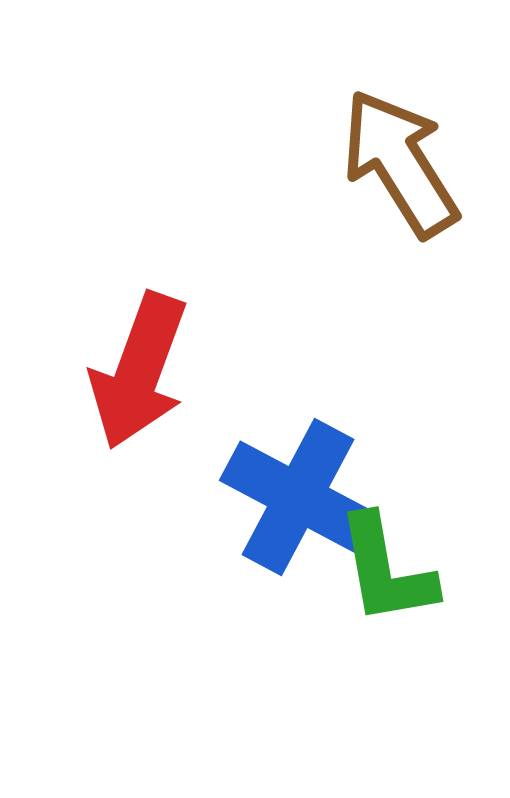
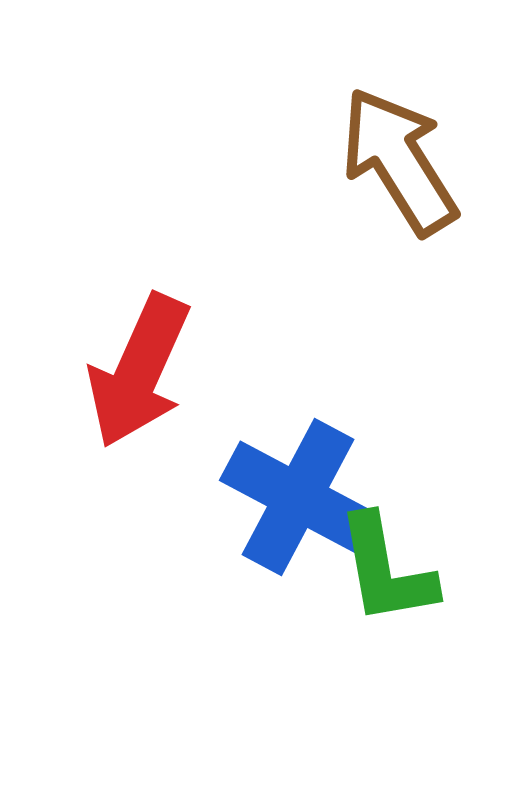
brown arrow: moved 1 px left, 2 px up
red arrow: rotated 4 degrees clockwise
